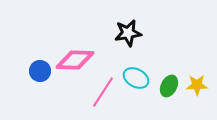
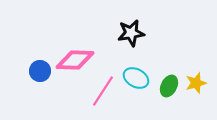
black star: moved 3 px right
yellow star: moved 1 px left, 2 px up; rotated 15 degrees counterclockwise
pink line: moved 1 px up
